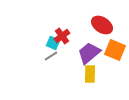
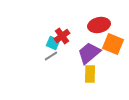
red ellipse: moved 3 px left; rotated 45 degrees counterclockwise
orange square: moved 2 px left, 6 px up
